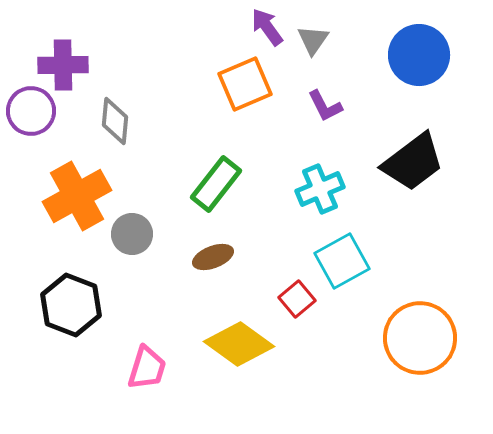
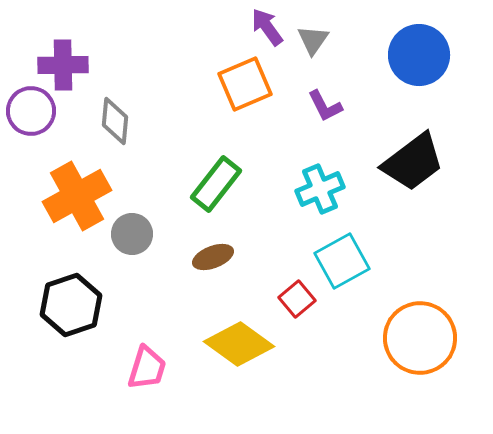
black hexagon: rotated 20 degrees clockwise
